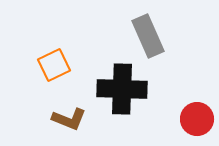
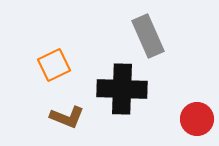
brown L-shape: moved 2 px left, 2 px up
